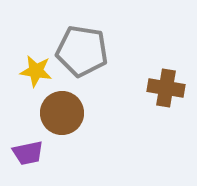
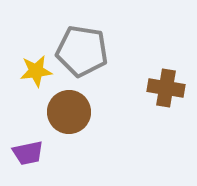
yellow star: rotated 16 degrees counterclockwise
brown circle: moved 7 px right, 1 px up
